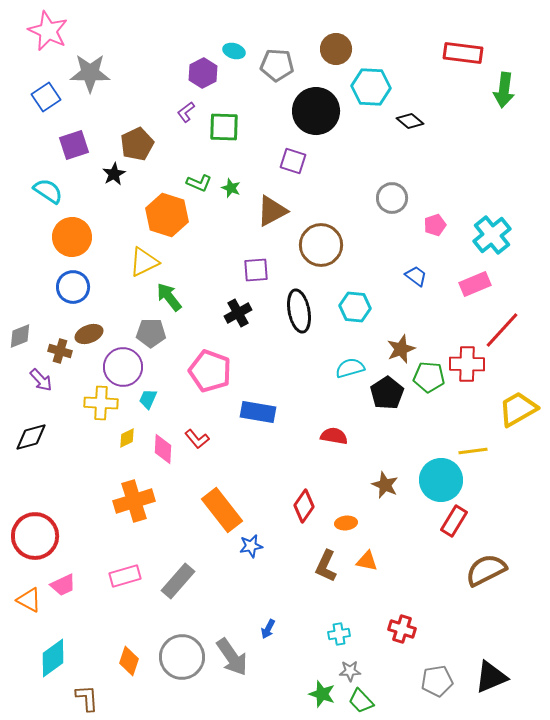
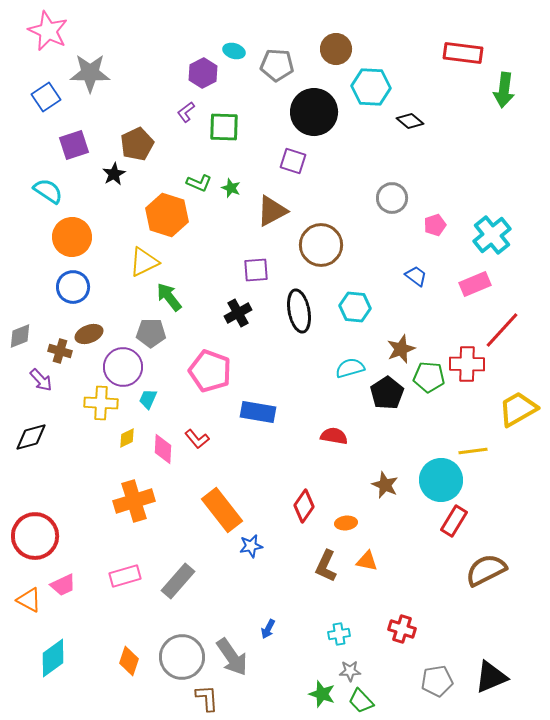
black circle at (316, 111): moved 2 px left, 1 px down
brown L-shape at (87, 698): moved 120 px right
